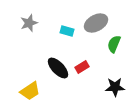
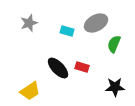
red rectangle: rotated 48 degrees clockwise
